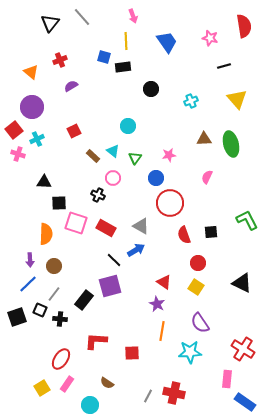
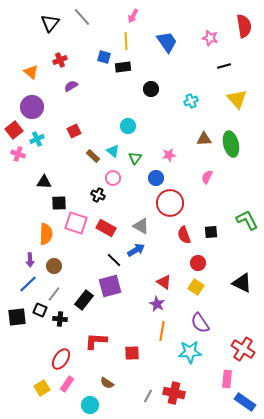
pink arrow at (133, 16): rotated 48 degrees clockwise
black square at (17, 317): rotated 12 degrees clockwise
